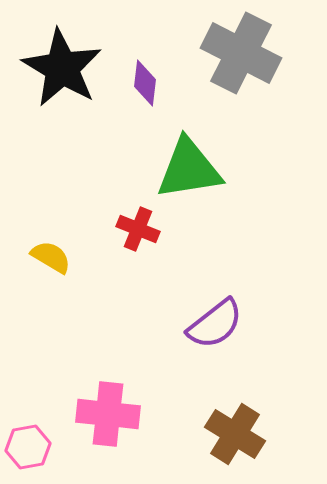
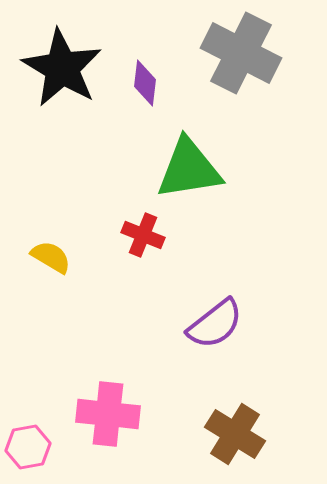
red cross: moved 5 px right, 6 px down
